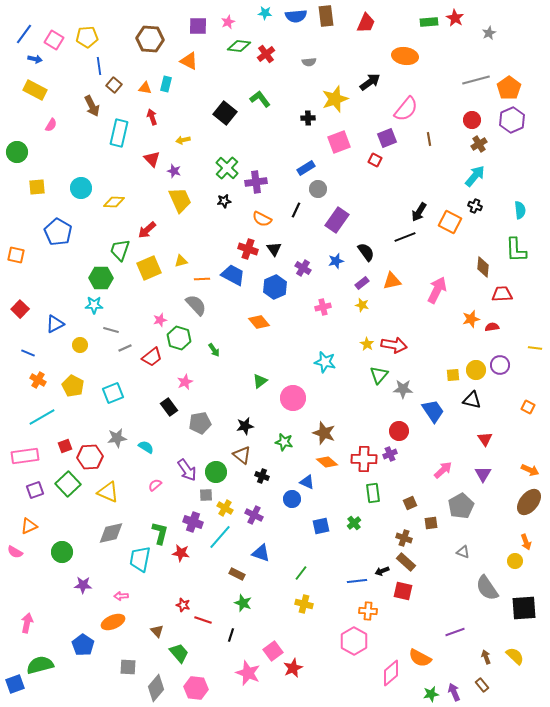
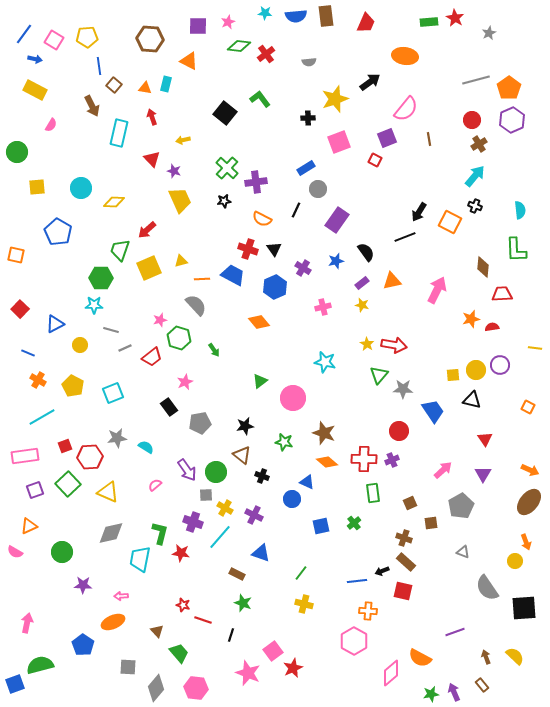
purple cross at (390, 454): moved 2 px right, 6 px down
